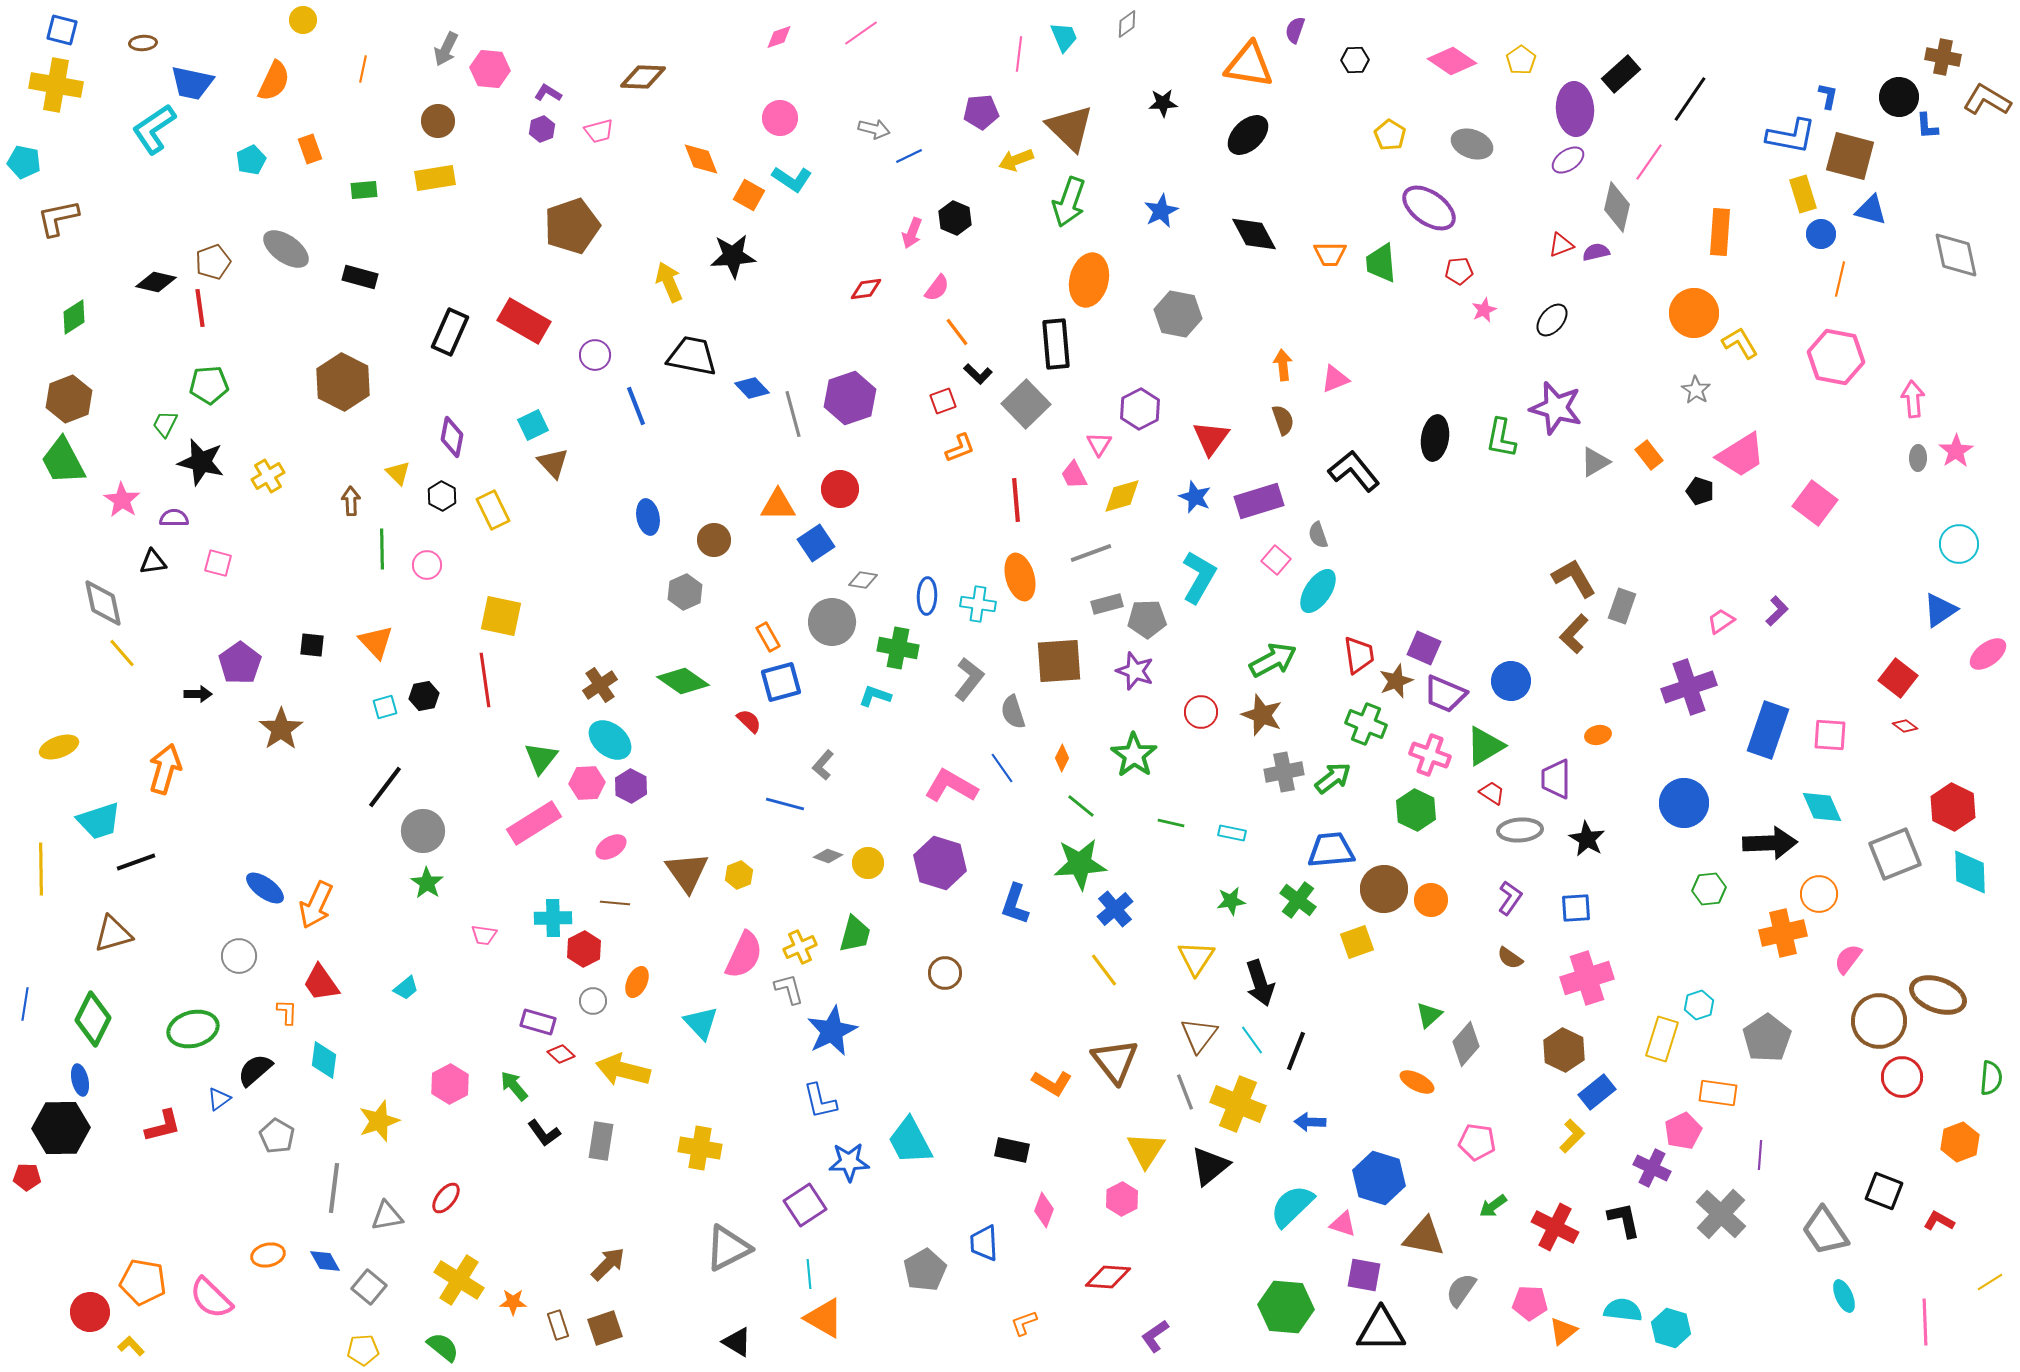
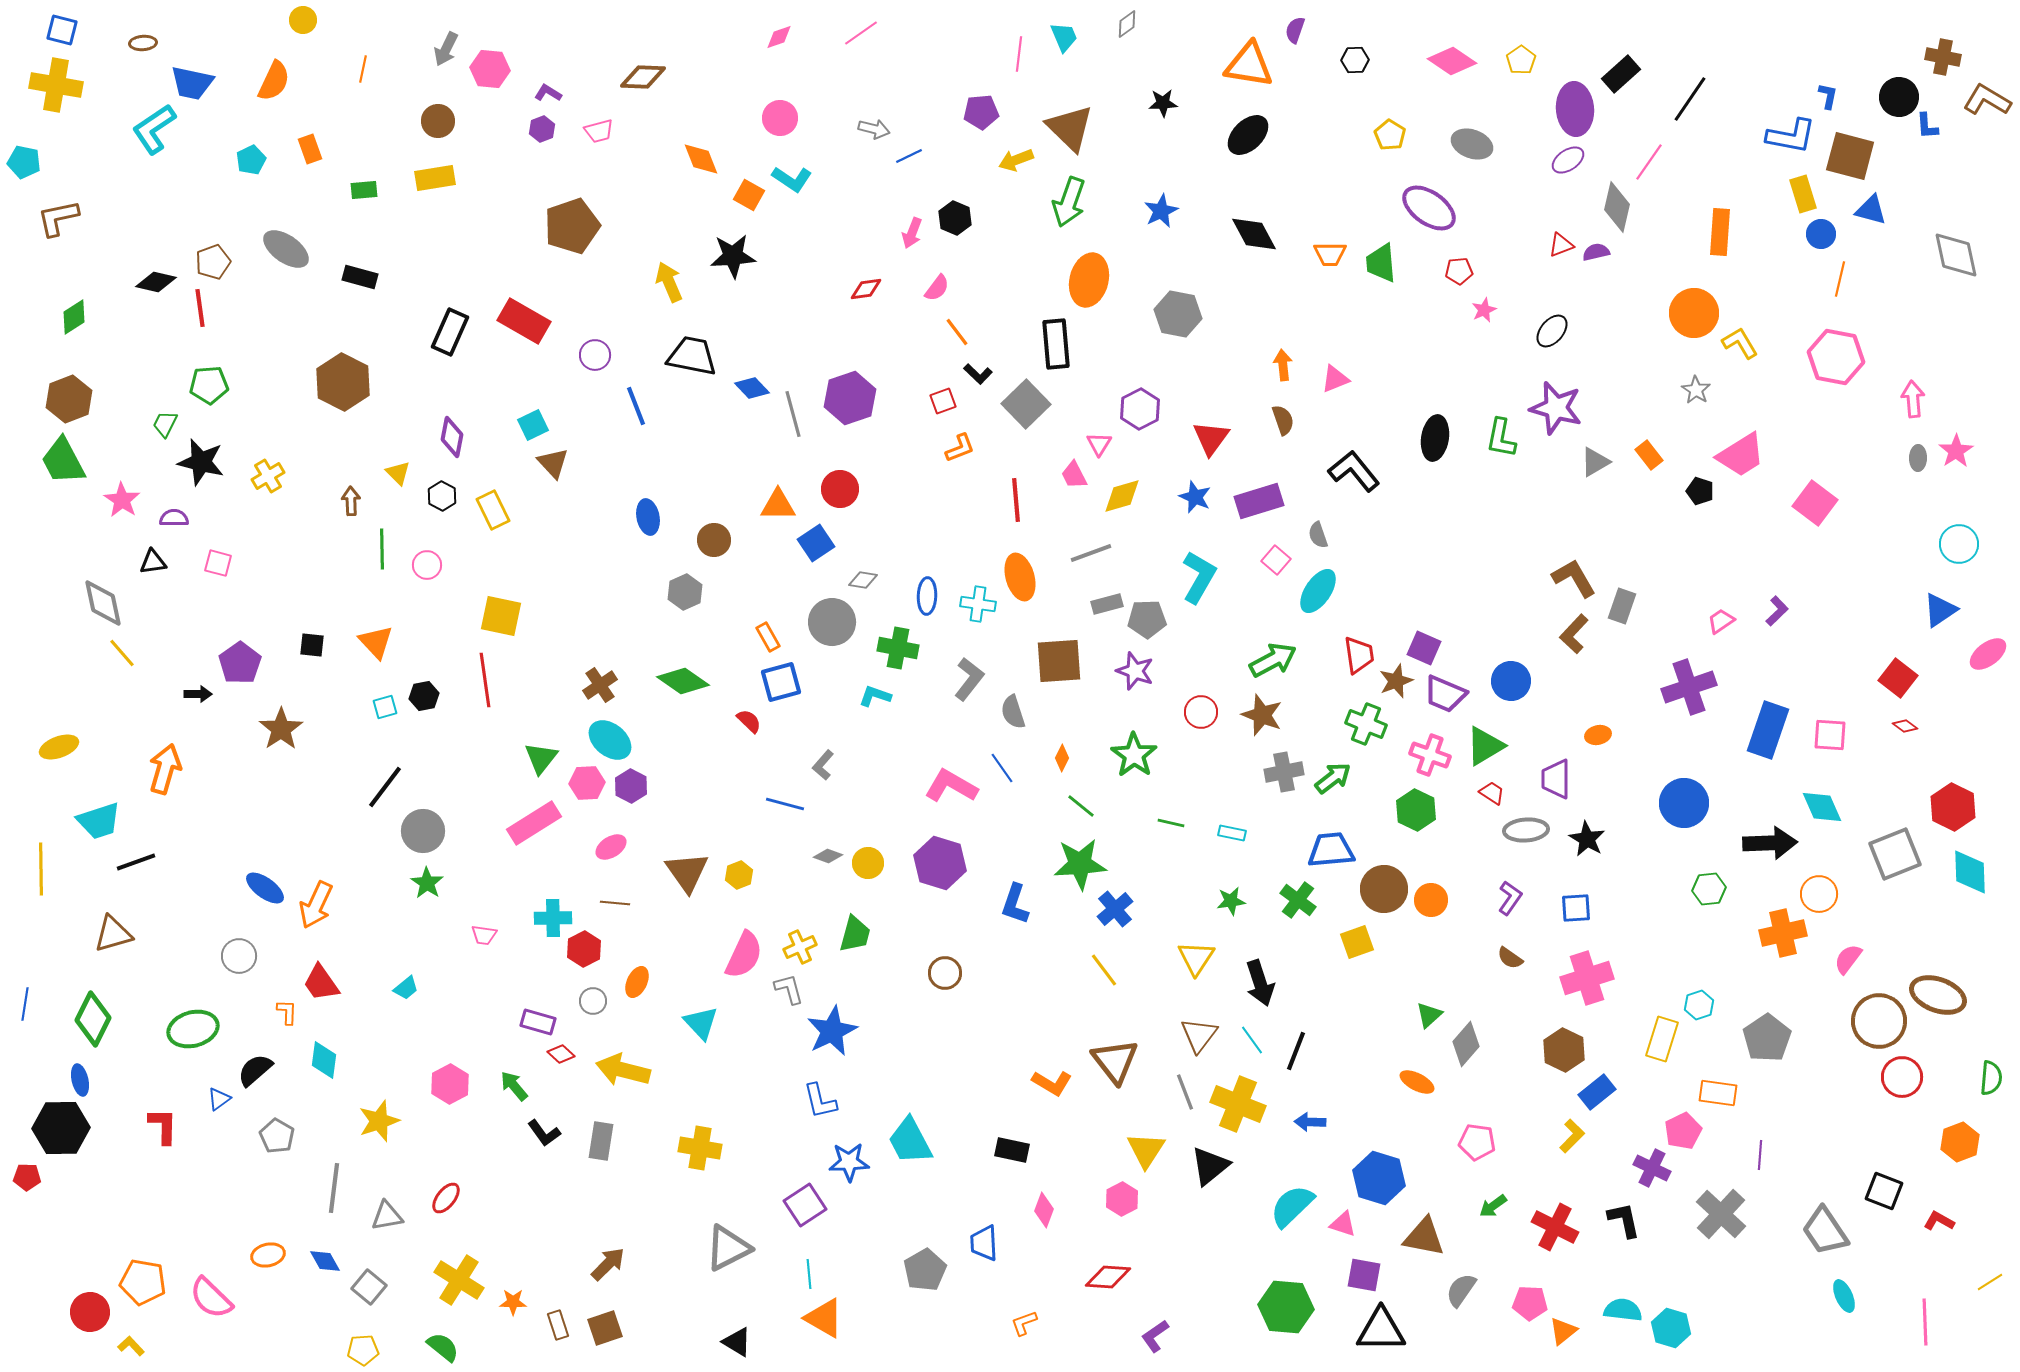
black ellipse at (1552, 320): moved 11 px down
gray ellipse at (1520, 830): moved 6 px right
red L-shape at (163, 1126): rotated 75 degrees counterclockwise
